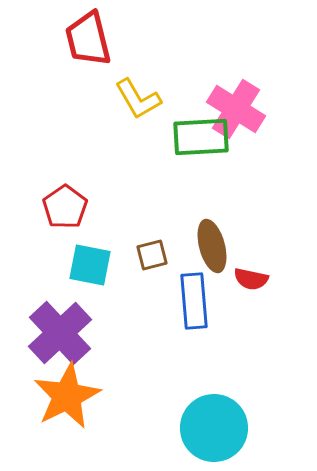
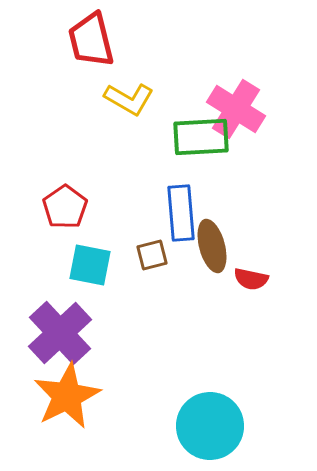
red trapezoid: moved 3 px right, 1 px down
yellow L-shape: moved 9 px left; rotated 30 degrees counterclockwise
blue rectangle: moved 13 px left, 88 px up
cyan circle: moved 4 px left, 2 px up
